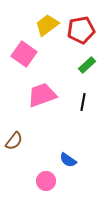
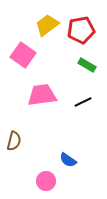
pink square: moved 1 px left, 1 px down
green rectangle: rotated 72 degrees clockwise
pink trapezoid: rotated 12 degrees clockwise
black line: rotated 54 degrees clockwise
brown semicircle: rotated 24 degrees counterclockwise
